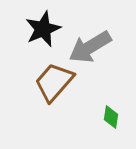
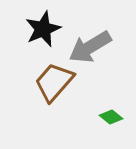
green diamond: rotated 60 degrees counterclockwise
